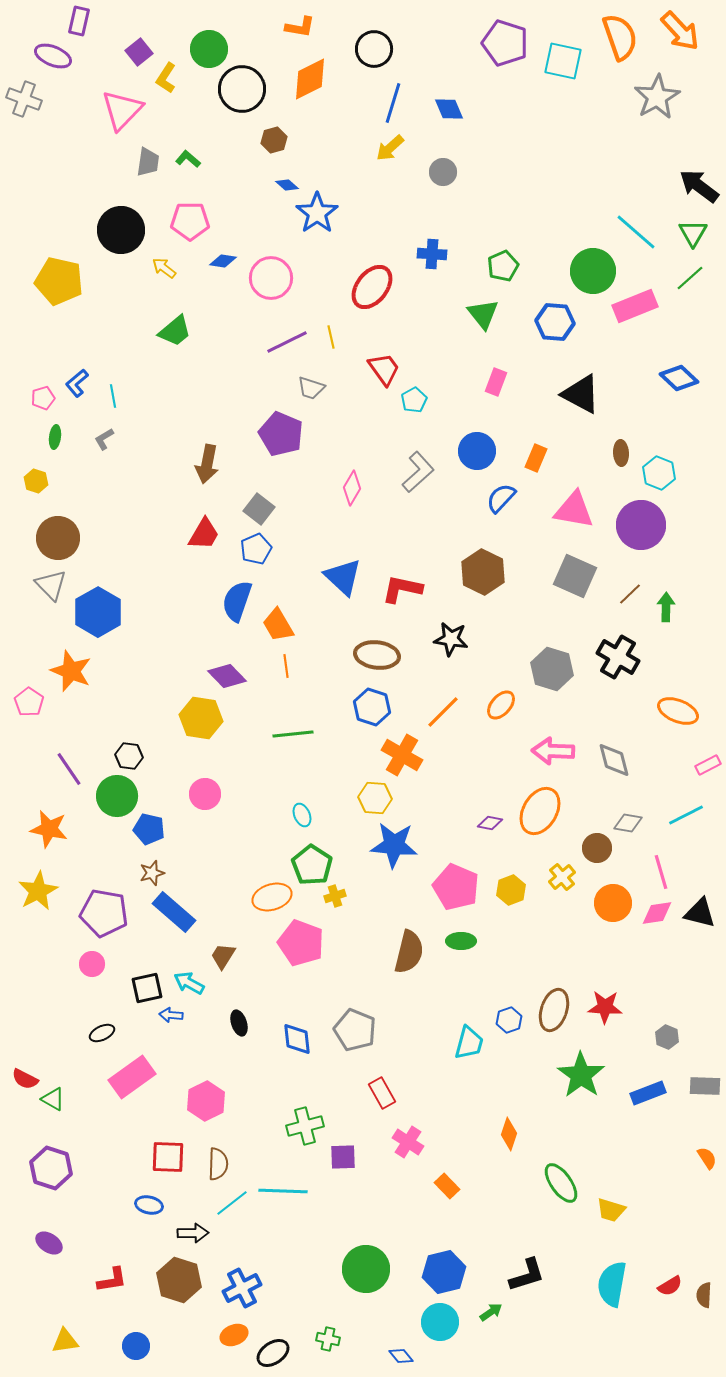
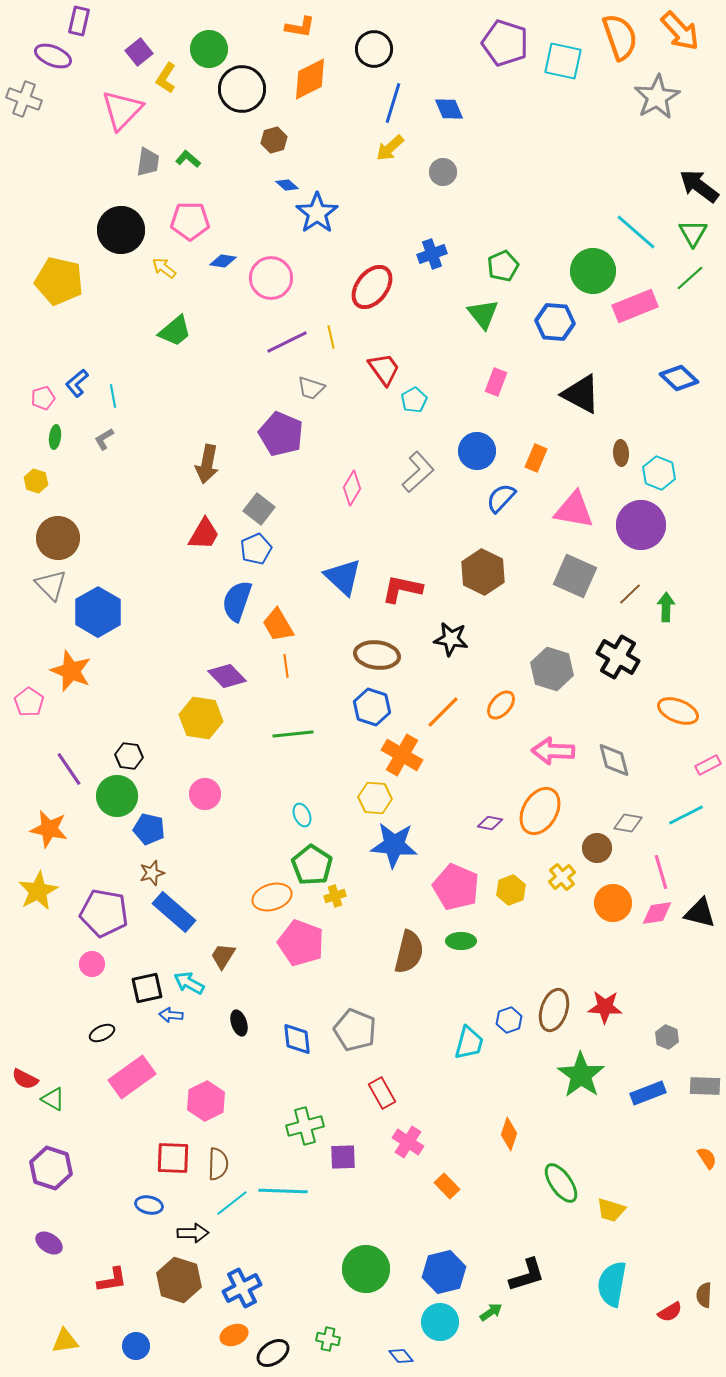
blue cross at (432, 254): rotated 24 degrees counterclockwise
red square at (168, 1157): moved 5 px right, 1 px down
red semicircle at (670, 1286): moved 26 px down
